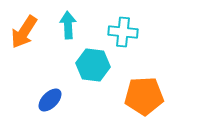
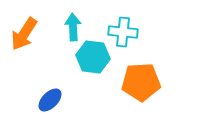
cyan arrow: moved 5 px right, 2 px down
orange arrow: moved 2 px down
cyan hexagon: moved 8 px up
orange pentagon: moved 3 px left, 14 px up
